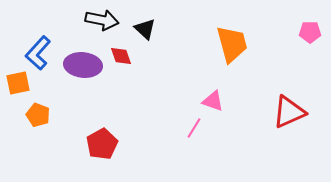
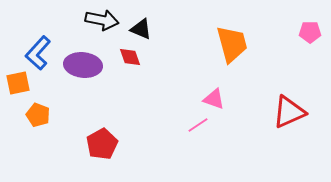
black triangle: moved 4 px left; rotated 20 degrees counterclockwise
red diamond: moved 9 px right, 1 px down
pink triangle: moved 1 px right, 2 px up
pink line: moved 4 px right, 3 px up; rotated 25 degrees clockwise
